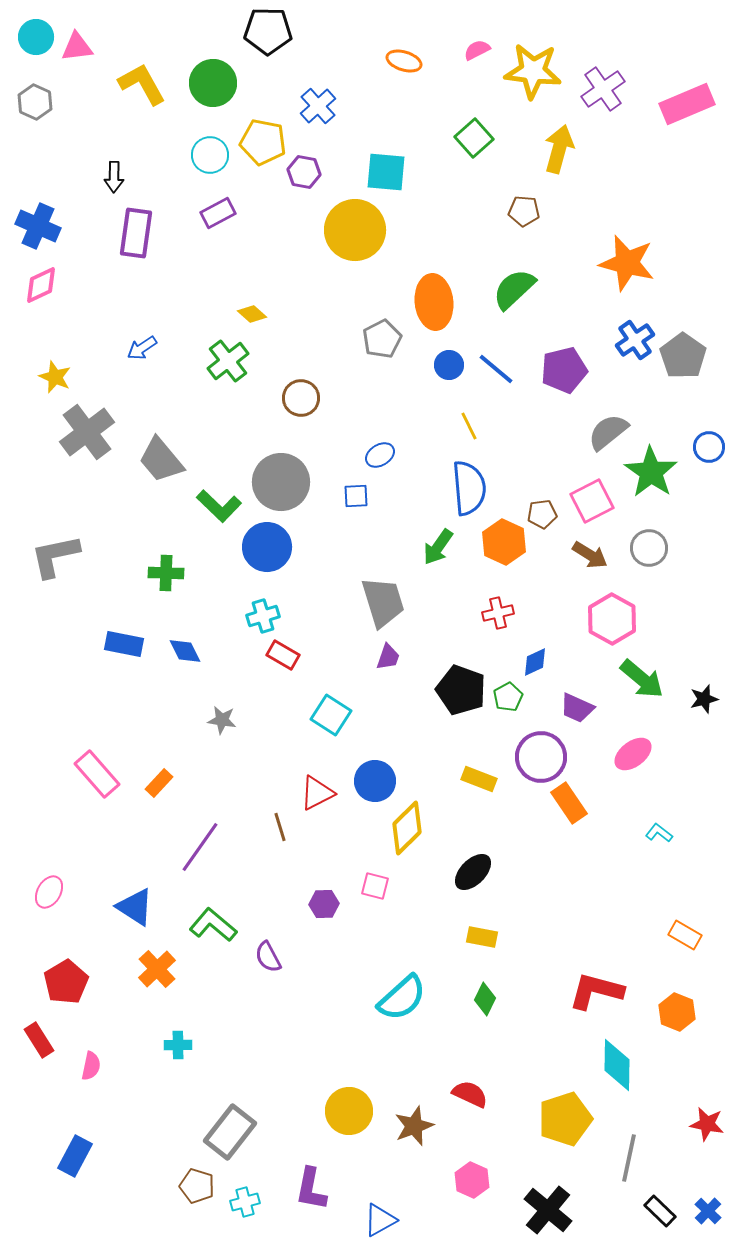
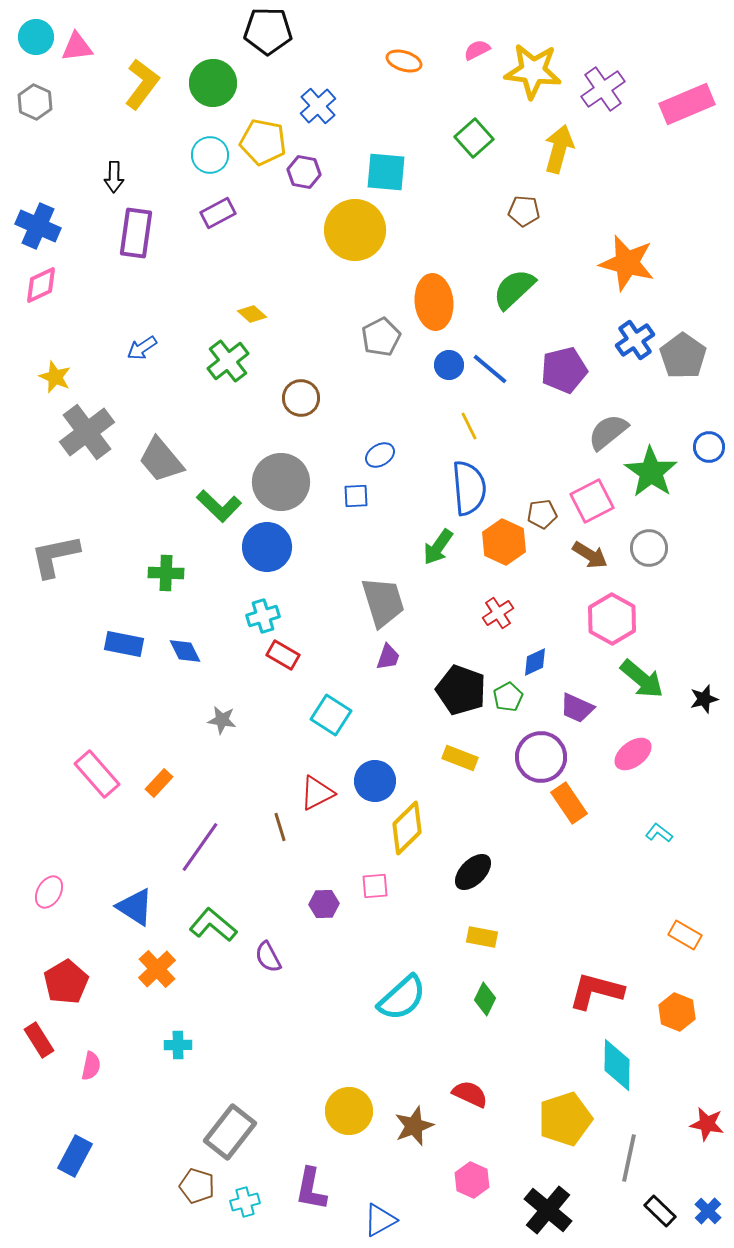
yellow L-shape at (142, 84): rotated 66 degrees clockwise
gray pentagon at (382, 339): moved 1 px left, 2 px up
blue line at (496, 369): moved 6 px left
red cross at (498, 613): rotated 20 degrees counterclockwise
yellow rectangle at (479, 779): moved 19 px left, 21 px up
pink square at (375, 886): rotated 20 degrees counterclockwise
